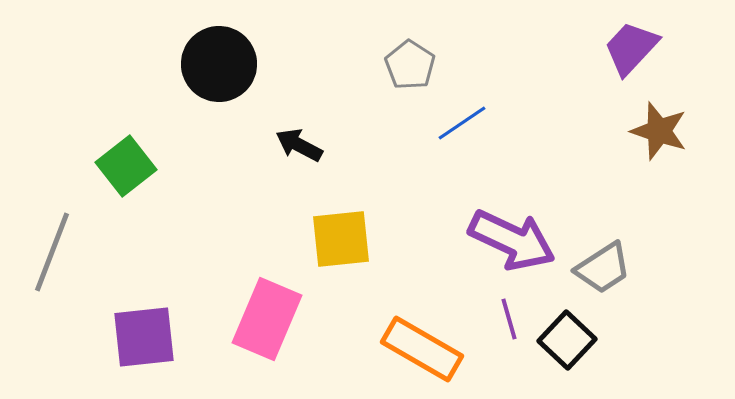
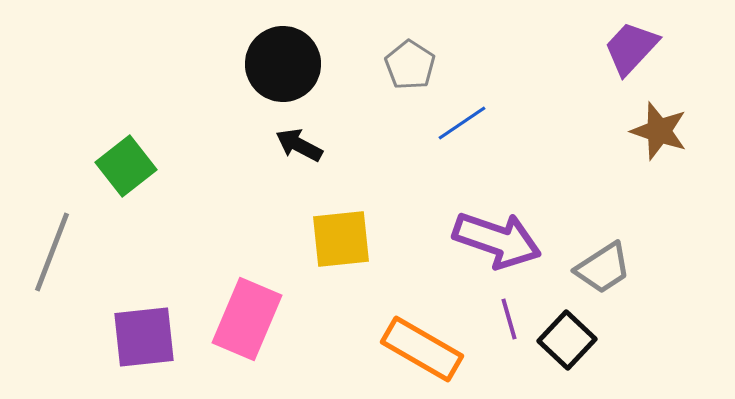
black circle: moved 64 px right
purple arrow: moved 15 px left; rotated 6 degrees counterclockwise
pink rectangle: moved 20 px left
